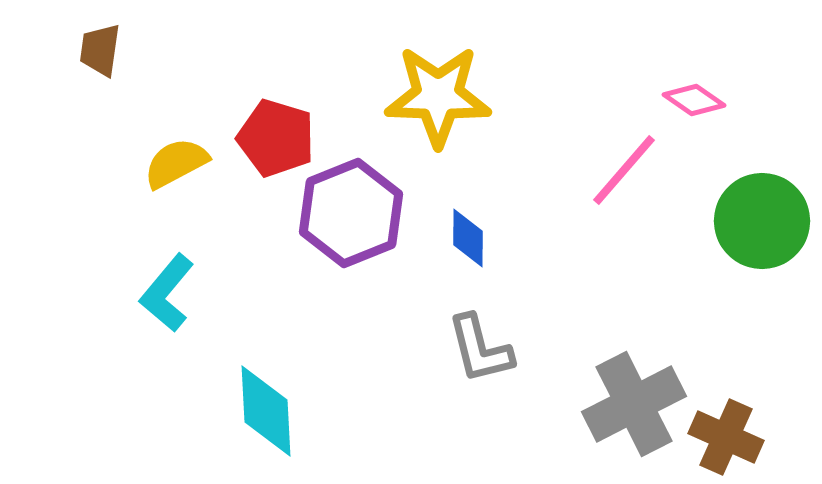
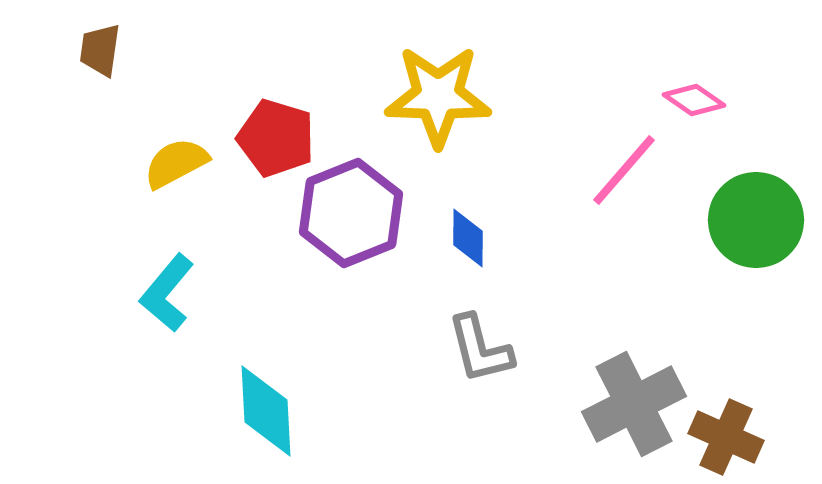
green circle: moved 6 px left, 1 px up
